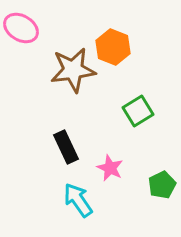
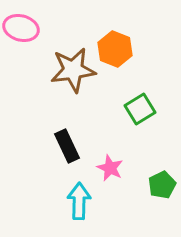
pink ellipse: rotated 16 degrees counterclockwise
orange hexagon: moved 2 px right, 2 px down
green square: moved 2 px right, 2 px up
black rectangle: moved 1 px right, 1 px up
cyan arrow: moved 1 px right, 1 px down; rotated 36 degrees clockwise
